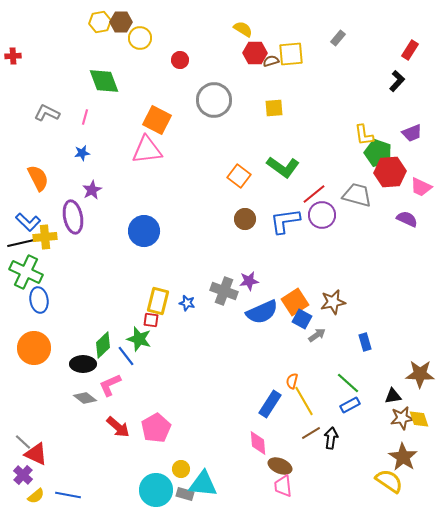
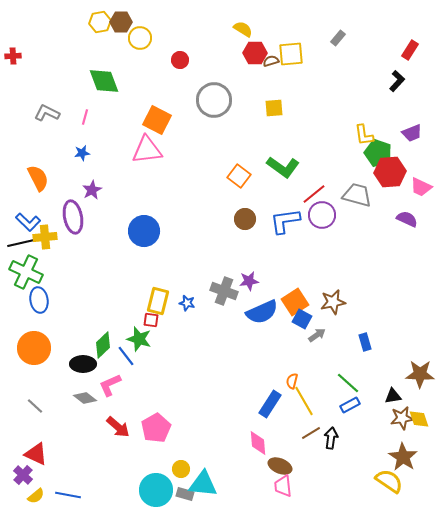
gray line at (23, 442): moved 12 px right, 36 px up
